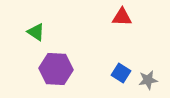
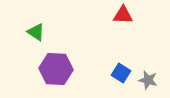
red triangle: moved 1 px right, 2 px up
gray star: rotated 24 degrees clockwise
